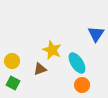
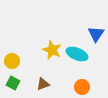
cyan ellipse: moved 9 px up; rotated 35 degrees counterclockwise
brown triangle: moved 3 px right, 15 px down
orange circle: moved 2 px down
